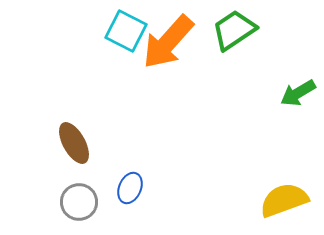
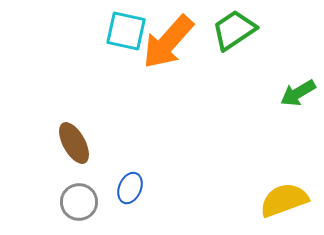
cyan square: rotated 15 degrees counterclockwise
